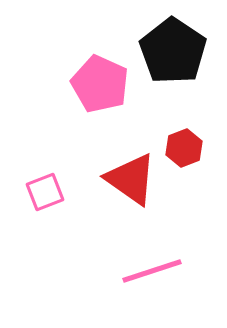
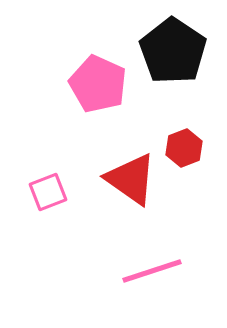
pink pentagon: moved 2 px left
pink square: moved 3 px right
